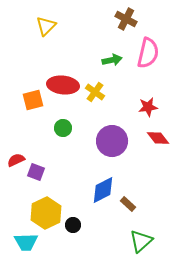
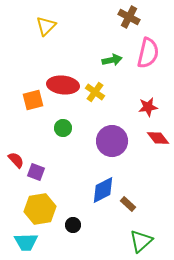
brown cross: moved 3 px right, 2 px up
red semicircle: rotated 72 degrees clockwise
yellow hexagon: moved 6 px left, 4 px up; rotated 16 degrees clockwise
